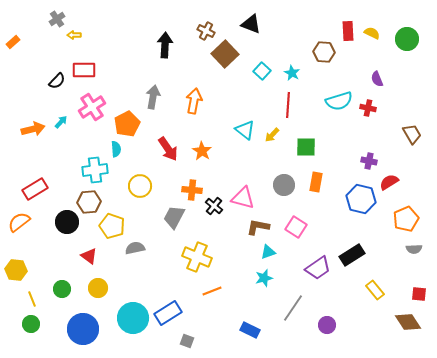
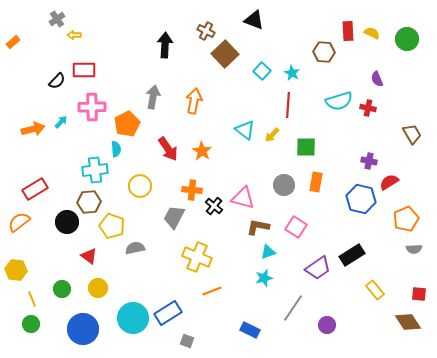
black triangle at (251, 24): moved 3 px right, 4 px up
pink cross at (92, 107): rotated 32 degrees clockwise
